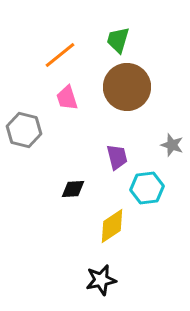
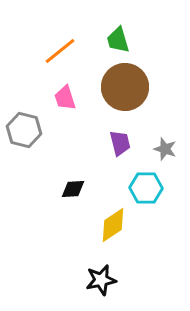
green trapezoid: rotated 32 degrees counterclockwise
orange line: moved 4 px up
brown circle: moved 2 px left
pink trapezoid: moved 2 px left
gray star: moved 7 px left, 4 px down
purple trapezoid: moved 3 px right, 14 px up
cyan hexagon: moved 1 px left; rotated 8 degrees clockwise
yellow diamond: moved 1 px right, 1 px up
